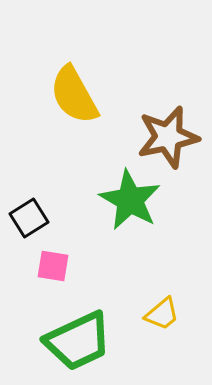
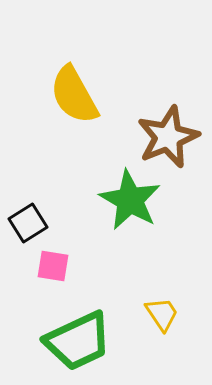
brown star: rotated 10 degrees counterclockwise
black square: moved 1 px left, 5 px down
yellow trapezoid: rotated 84 degrees counterclockwise
